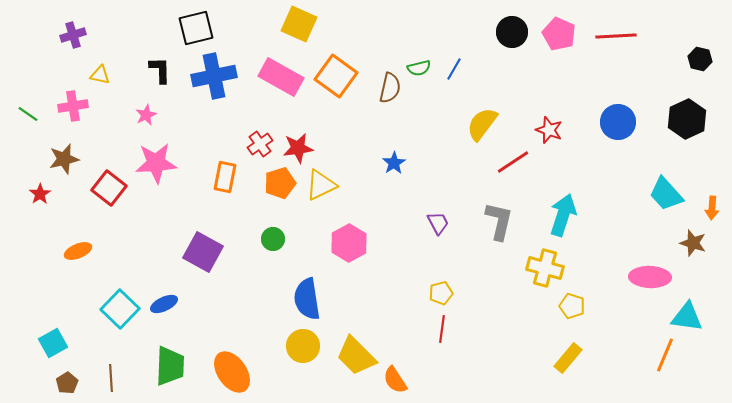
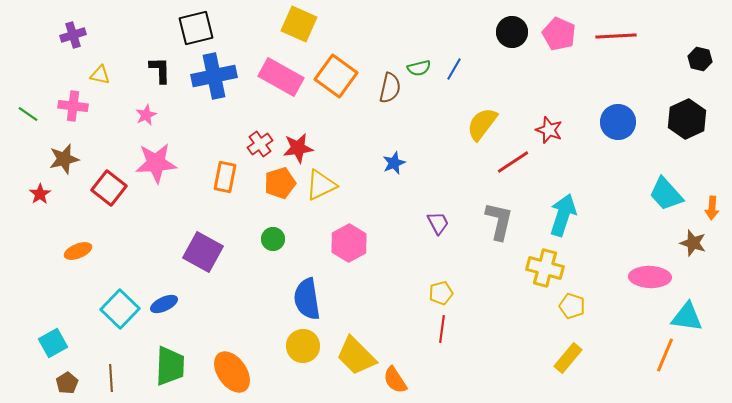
pink cross at (73, 106): rotated 16 degrees clockwise
blue star at (394, 163): rotated 10 degrees clockwise
